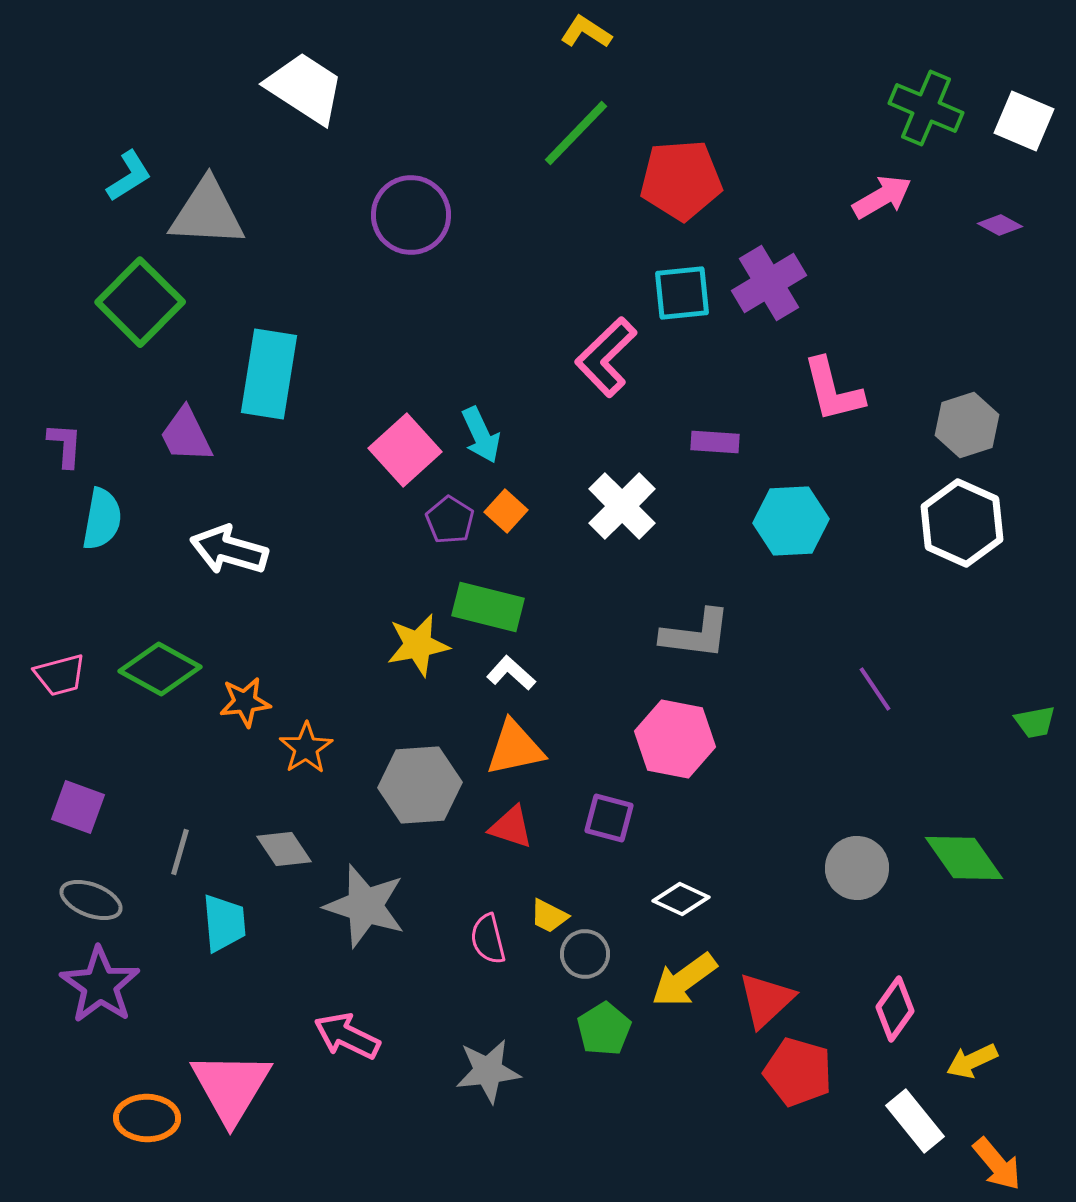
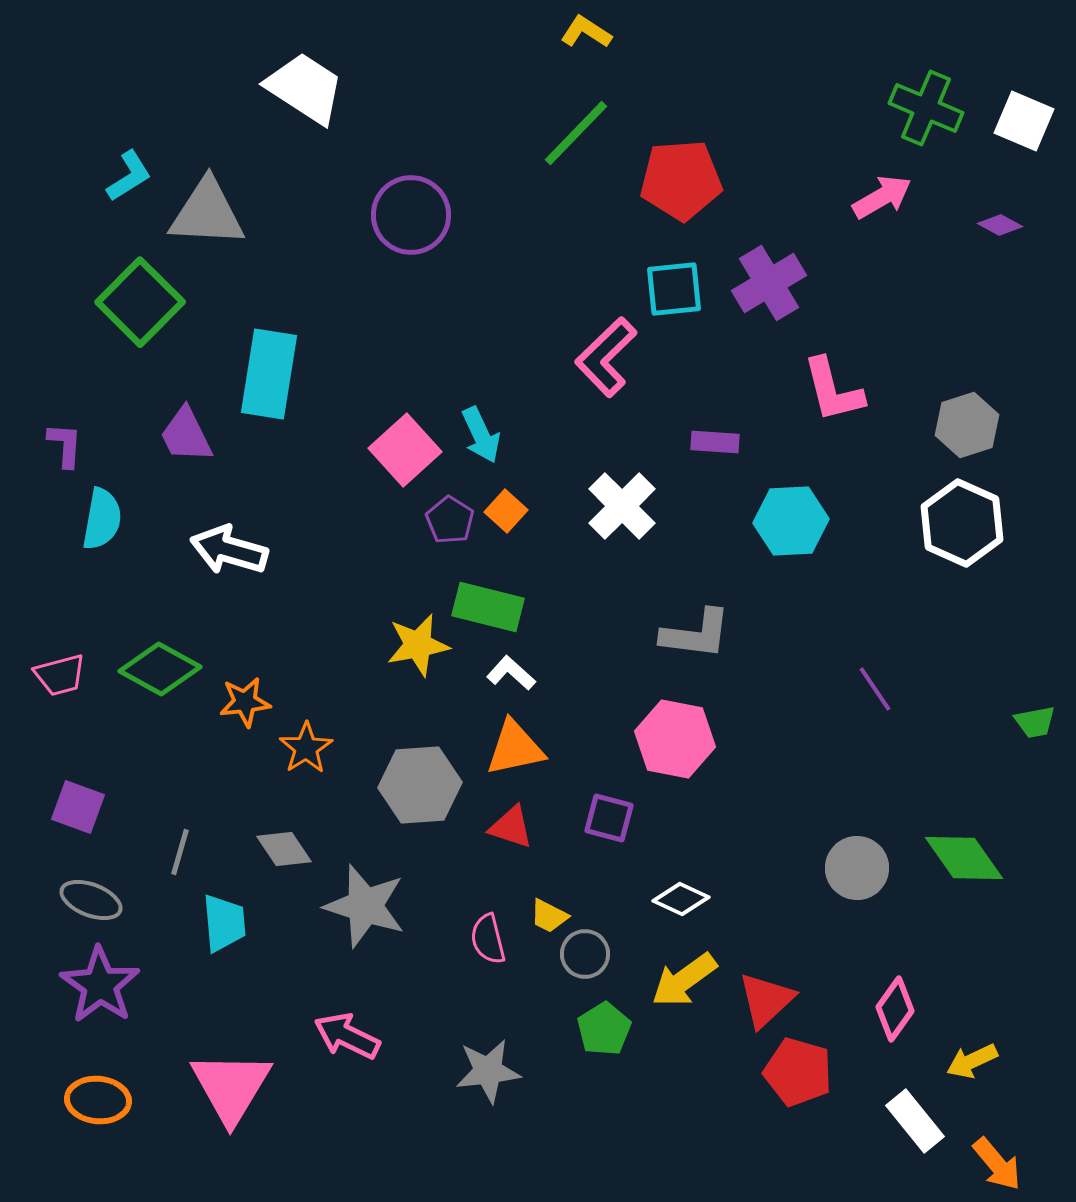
cyan square at (682, 293): moved 8 px left, 4 px up
orange ellipse at (147, 1118): moved 49 px left, 18 px up; rotated 4 degrees clockwise
